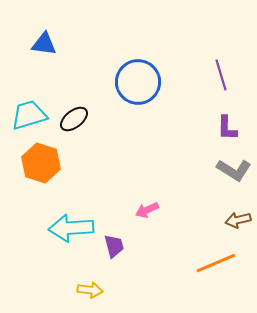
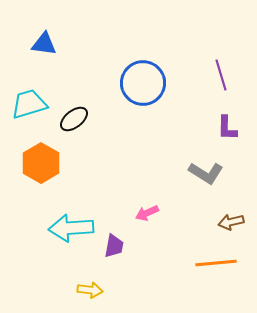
blue circle: moved 5 px right, 1 px down
cyan trapezoid: moved 11 px up
orange hexagon: rotated 12 degrees clockwise
gray L-shape: moved 28 px left, 3 px down
pink arrow: moved 3 px down
brown arrow: moved 7 px left, 2 px down
purple trapezoid: rotated 25 degrees clockwise
orange line: rotated 18 degrees clockwise
